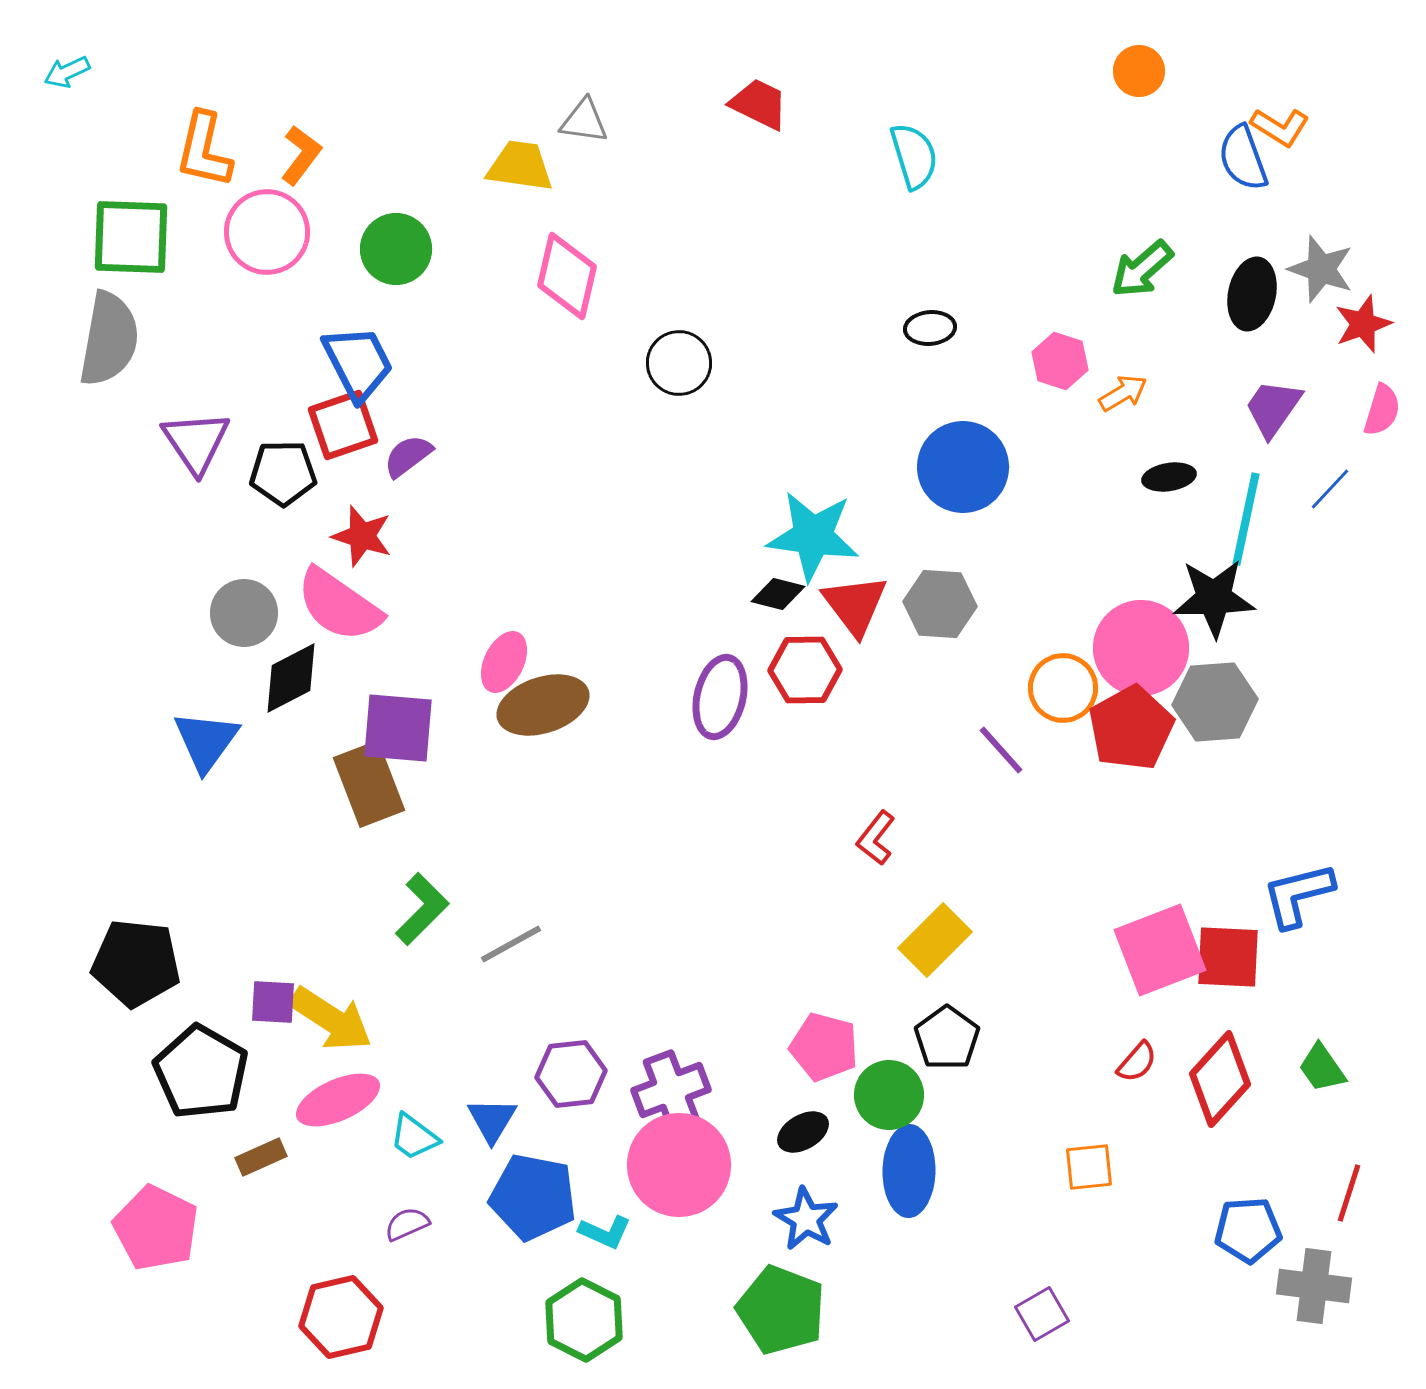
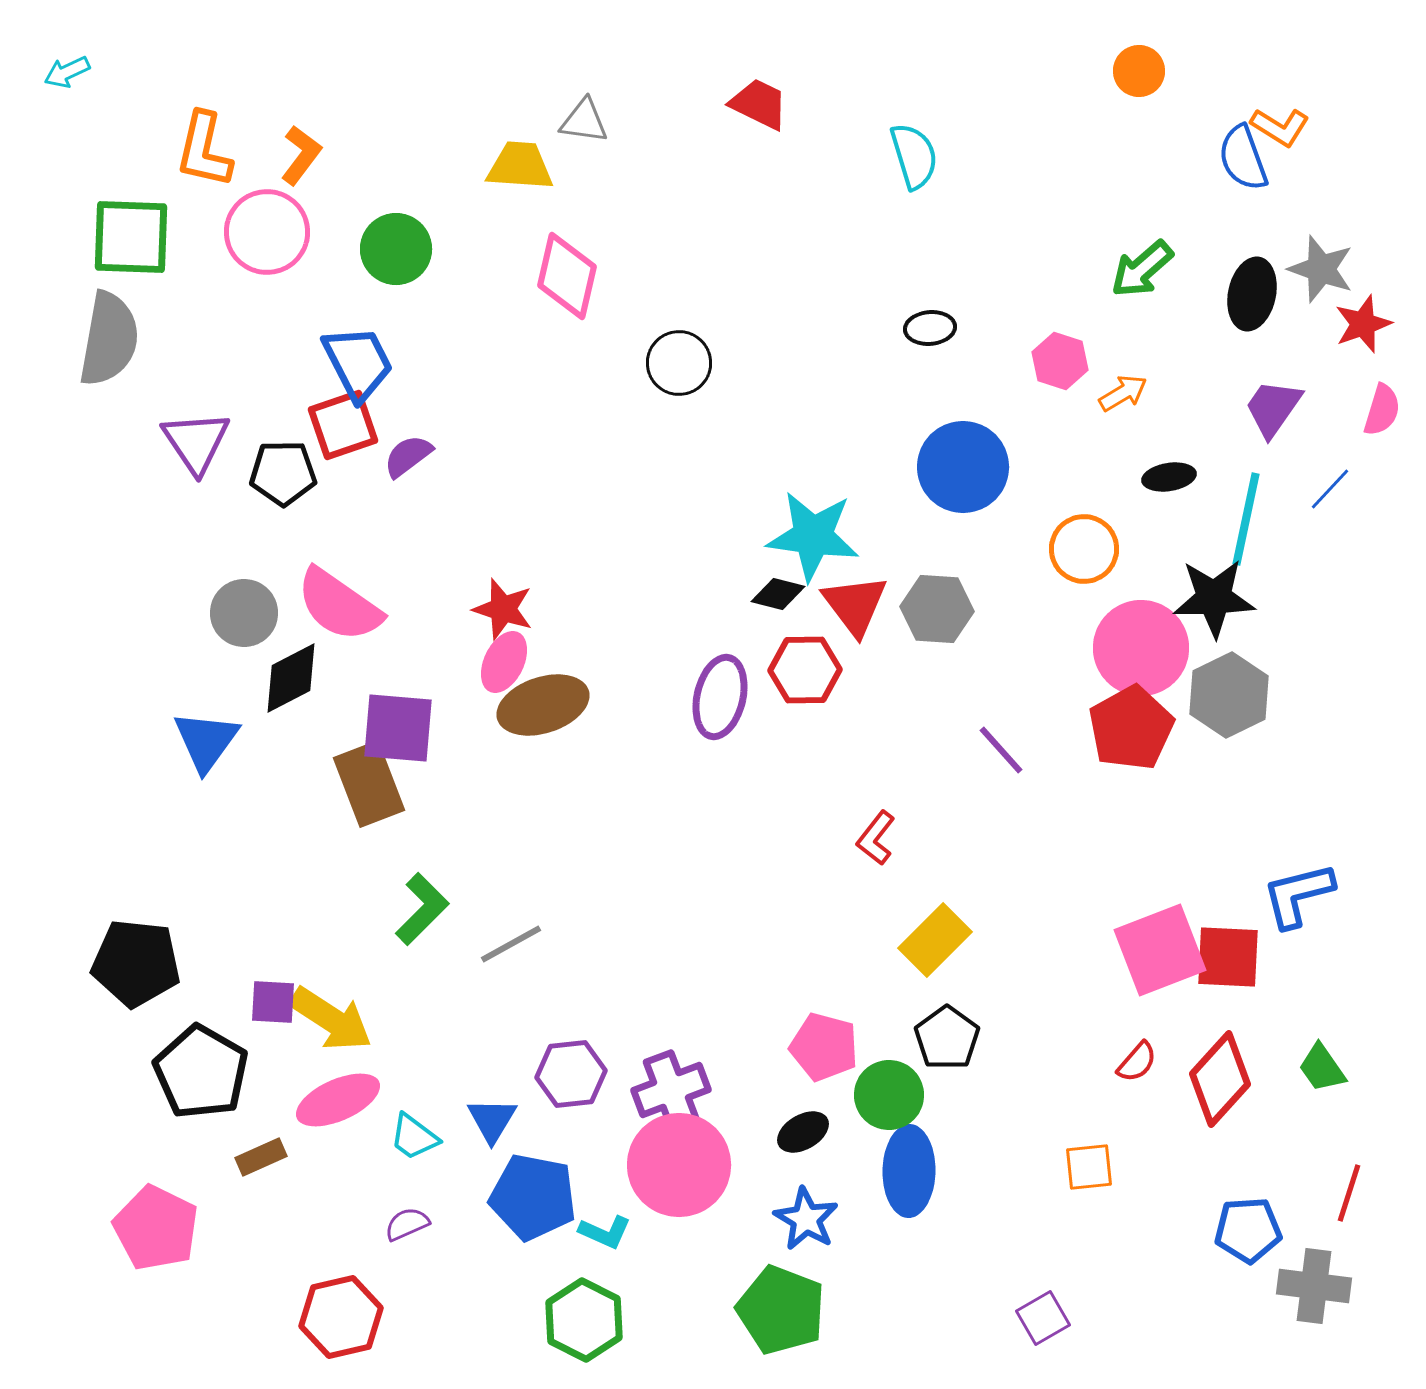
yellow trapezoid at (520, 166): rotated 4 degrees counterclockwise
red star at (362, 536): moved 141 px right, 73 px down
gray hexagon at (940, 604): moved 3 px left, 5 px down
orange circle at (1063, 688): moved 21 px right, 139 px up
gray hexagon at (1215, 702): moved 14 px right, 7 px up; rotated 22 degrees counterclockwise
purple square at (1042, 1314): moved 1 px right, 4 px down
